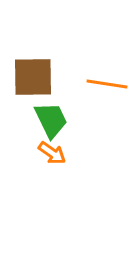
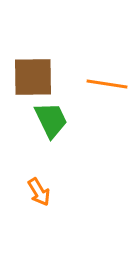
orange arrow: moved 13 px left, 39 px down; rotated 24 degrees clockwise
